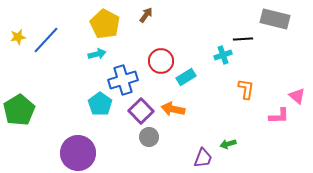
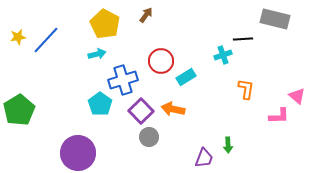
green arrow: moved 1 px down; rotated 77 degrees counterclockwise
purple trapezoid: moved 1 px right
